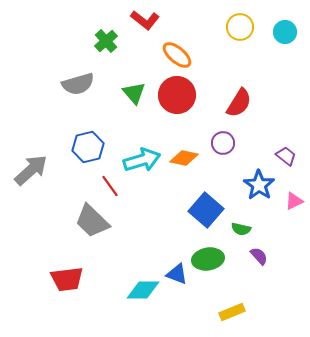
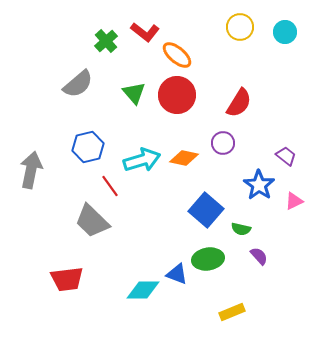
red L-shape: moved 12 px down
gray semicircle: rotated 24 degrees counterclockwise
gray arrow: rotated 36 degrees counterclockwise
